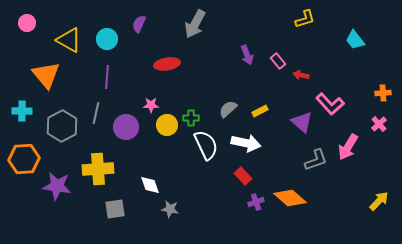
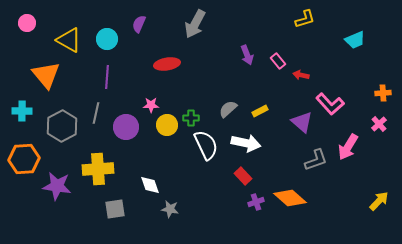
cyan trapezoid: rotated 75 degrees counterclockwise
